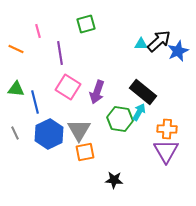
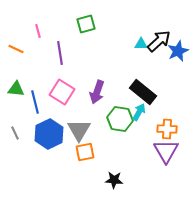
pink square: moved 6 px left, 5 px down
